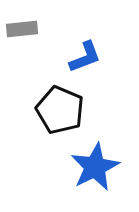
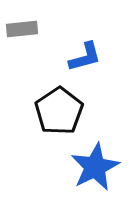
blue L-shape: rotated 6 degrees clockwise
black pentagon: moved 1 px left, 1 px down; rotated 15 degrees clockwise
